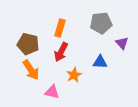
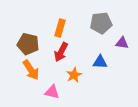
purple triangle: rotated 40 degrees counterclockwise
